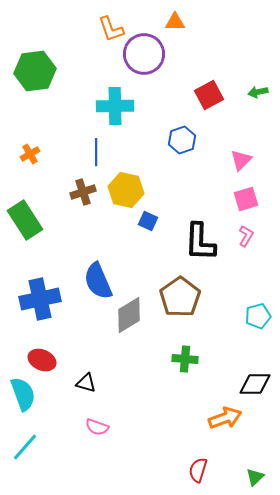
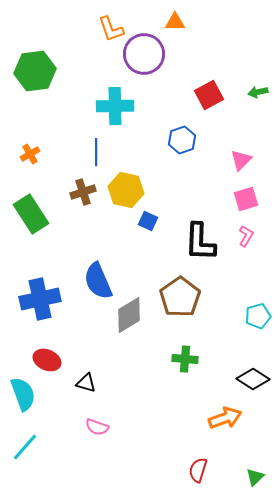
green rectangle: moved 6 px right, 6 px up
red ellipse: moved 5 px right
black diamond: moved 2 px left, 5 px up; rotated 32 degrees clockwise
